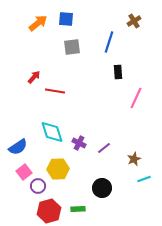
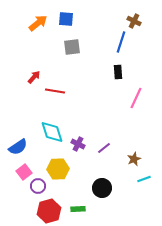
brown cross: rotated 32 degrees counterclockwise
blue line: moved 12 px right
purple cross: moved 1 px left, 1 px down
